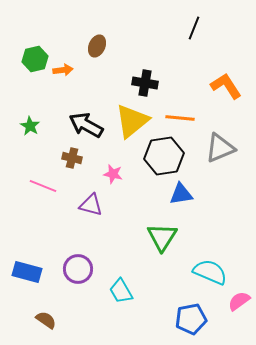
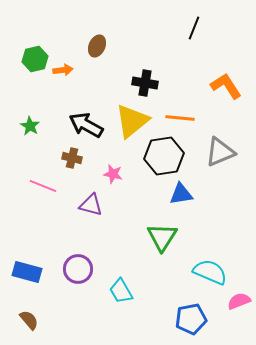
gray triangle: moved 4 px down
pink semicircle: rotated 15 degrees clockwise
brown semicircle: moved 17 px left; rotated 15 degrees clockwise
